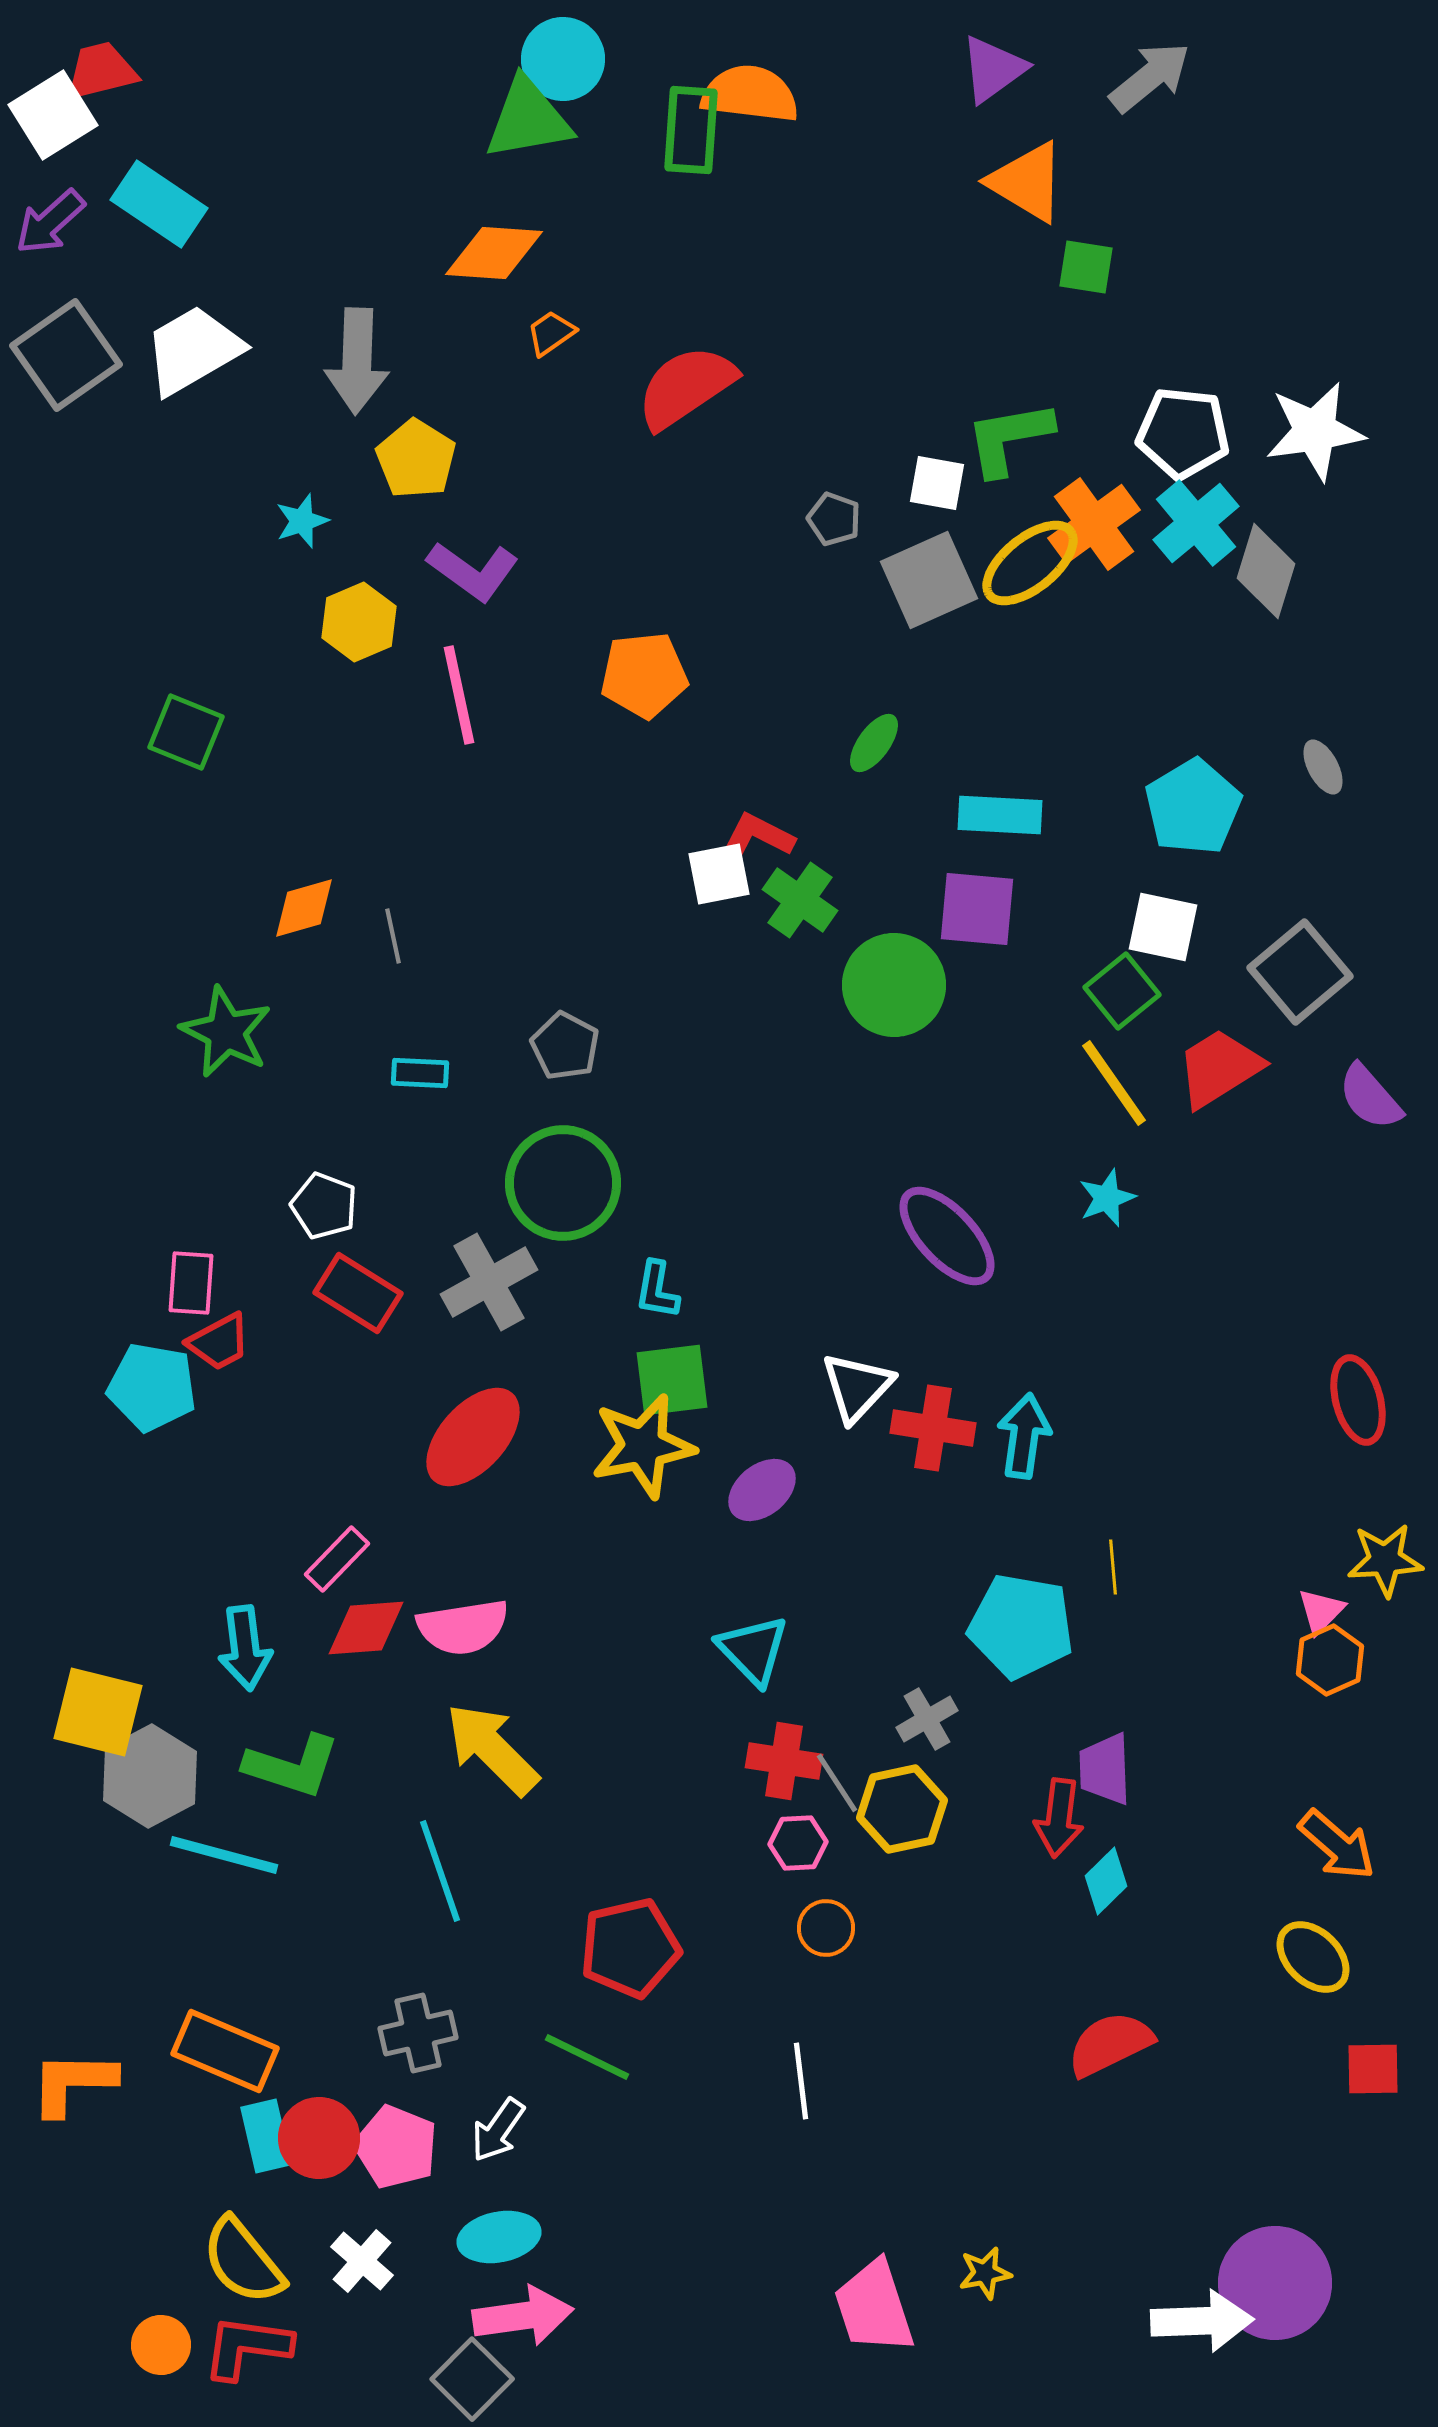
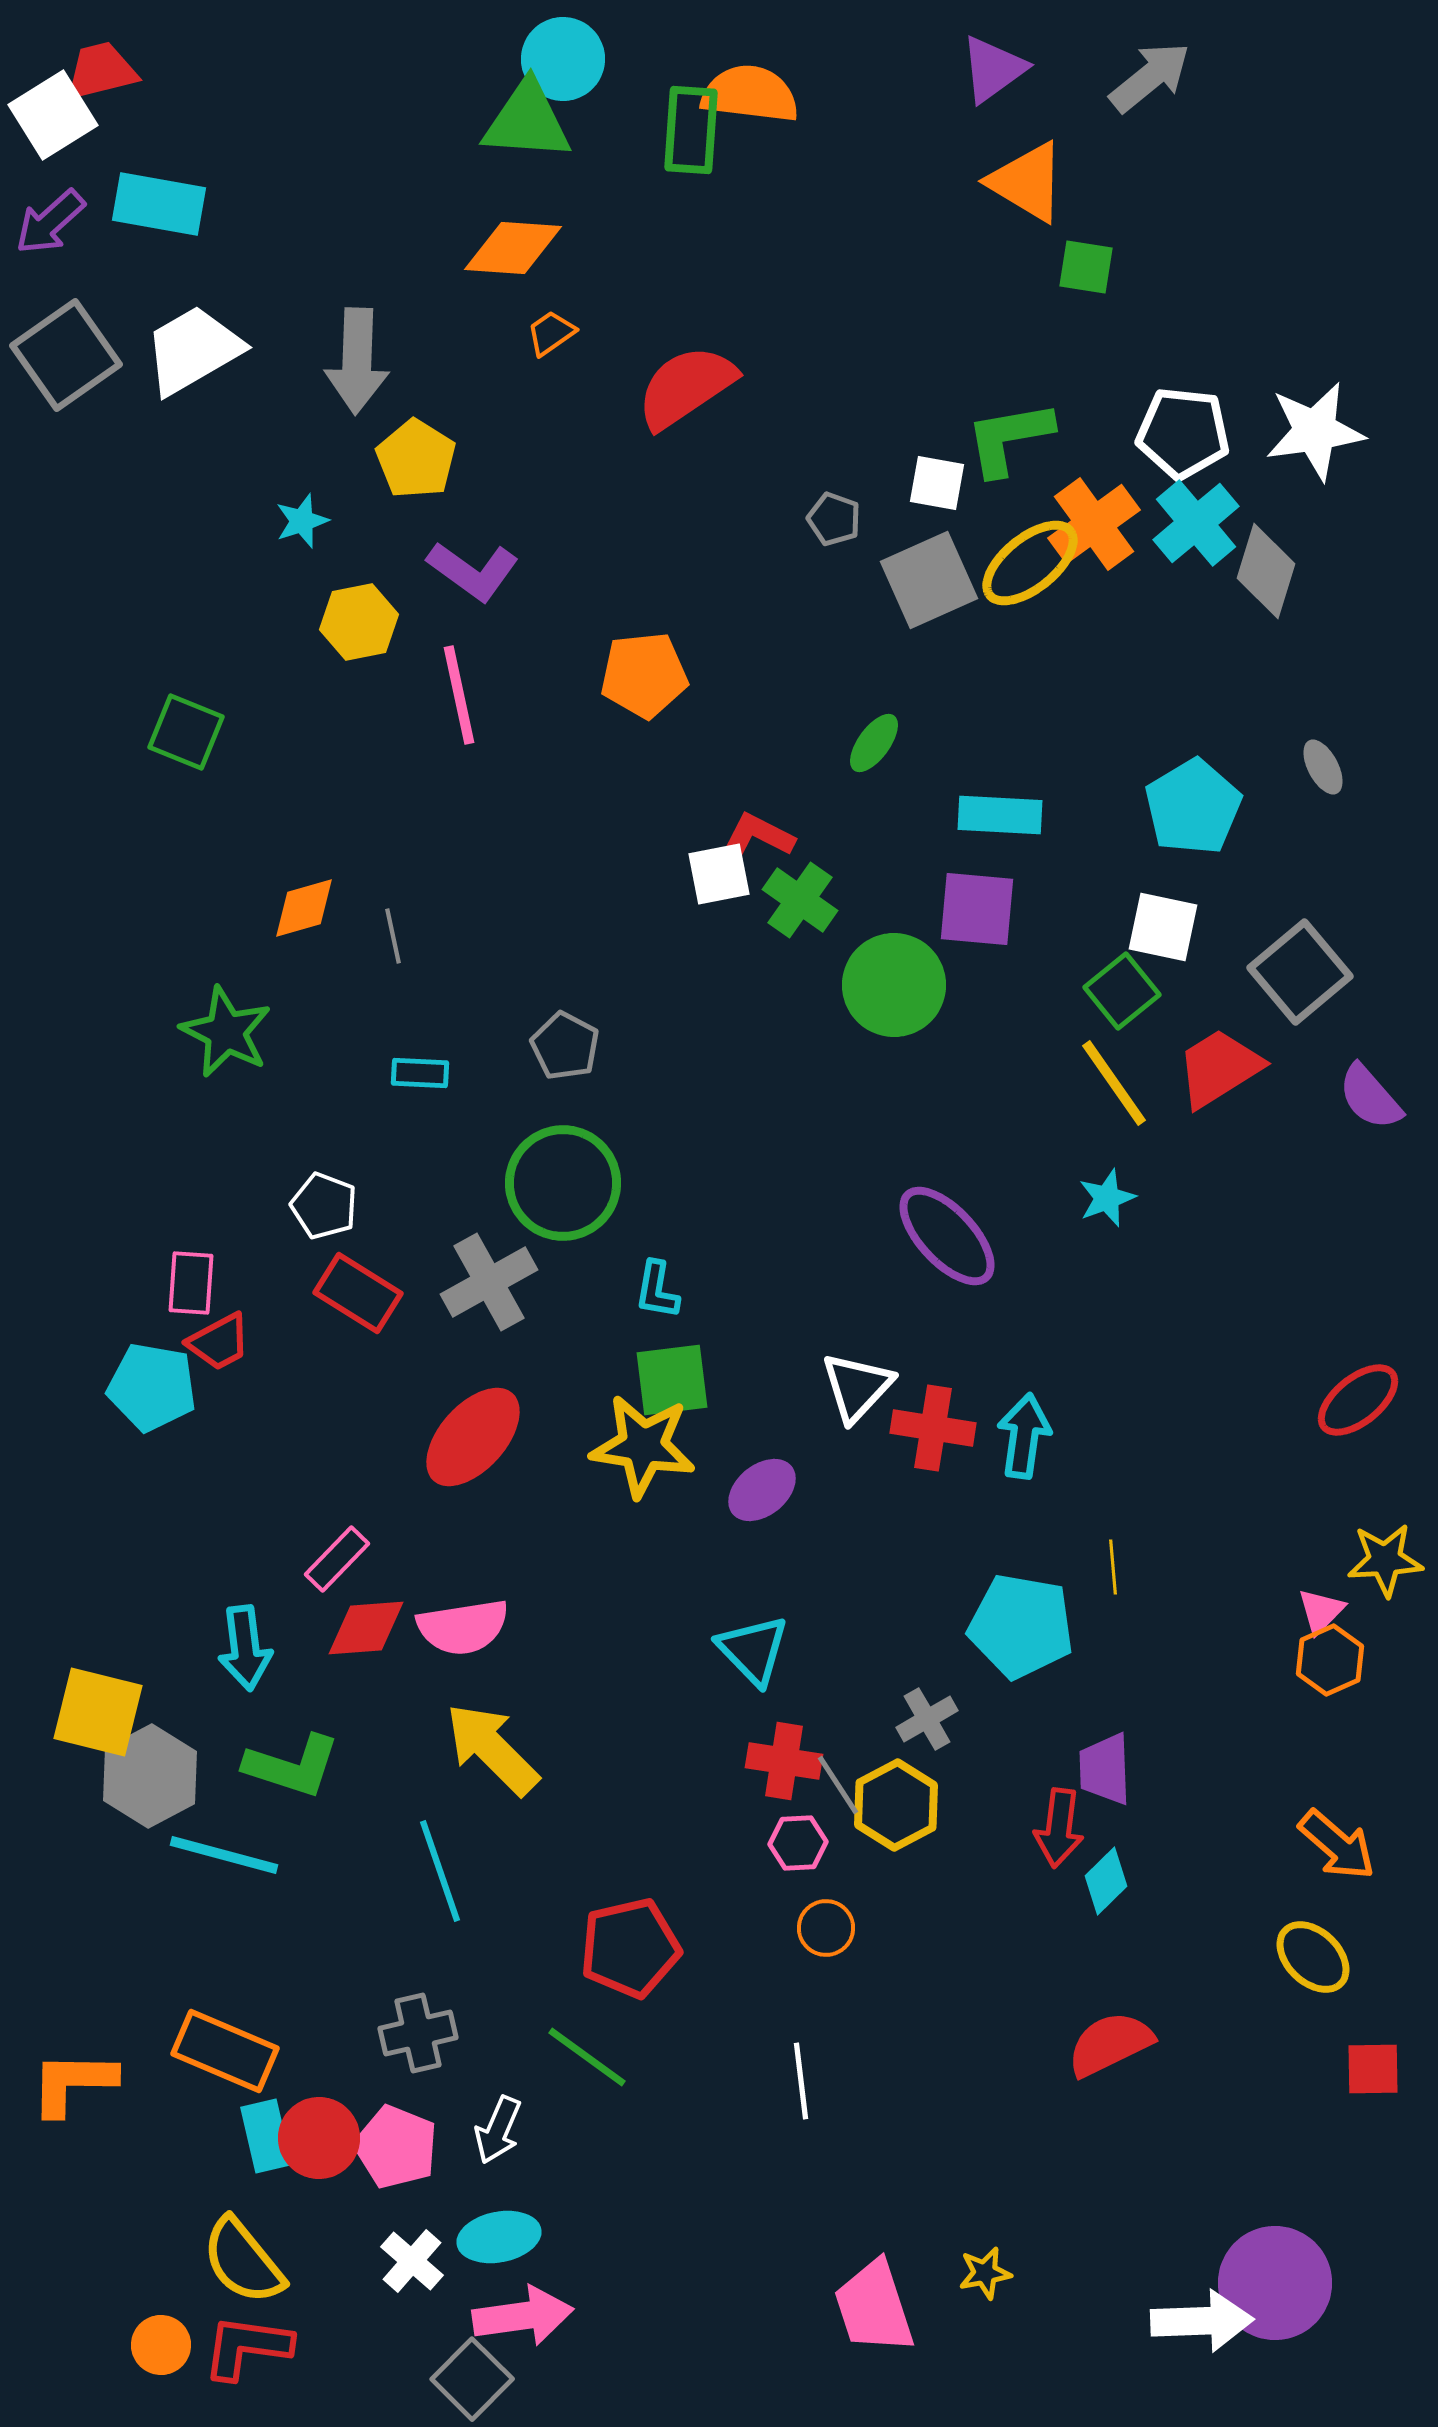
green triangle at (528, 119): moved 1 px left, 2 px down; rotated 14 degrees clockwise
cyan rectangle at (159, 204): rotated 24 degrees counterclockwise
orange diamond at (494, 253): moved 19 px right, 5 px up
yellow hexagon at (359, 622): rotated 12 degrees clockwise
red ellipse at (1358, 1400): rotated 66 degrees clockwise
yellow star at (643, 1446): rotated 20 degrees clockwise
gray line at (837, 1783): moved 1 px right, 2 px down
yellow hexagon at (902, 1809): moved 6 px left, 4 px up; rotated 16 degrees counterclockwise
red arrow at (1059, 1818): moved 10 px down
green line at (587, 2057): rotated 10 degrees clockwise
white arrow at (498, 2130): rotated 12 degrees counterclockwise
white cross at (362, 2261): moved 50 px right
